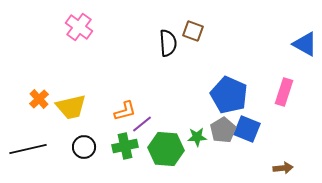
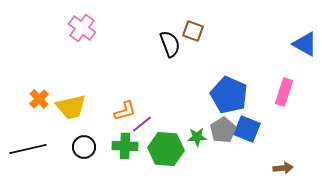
pink cross: moved 3 px right, 1 px down
black semicircle: moved 2 px right, 1 px down; rotated 16 degrees counterclockwise
green cross: rotated 15 degrees clockwise
